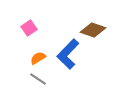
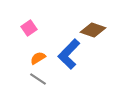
blue L-shape: moved 1 px right
